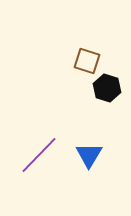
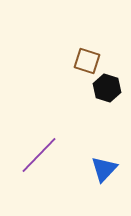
blue triangle: moved 15 px right, 14 px down; rotated 12 degrees clockwise
